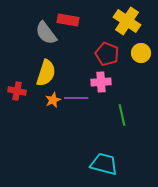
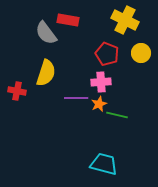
yellow cross: moved 2 px left, 1 px up; rotated 8 degrees counterclockwise
orange star: moved 46 px right, 4 px down
green line: moved 5 px left; rotated 65 degrees counterclockwise
